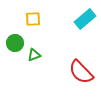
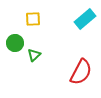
green triangle: rotated 24 degrees counterclockwise
red semicircle: rotated 108 degrees counterclockwise
